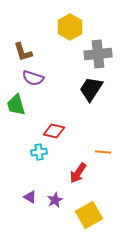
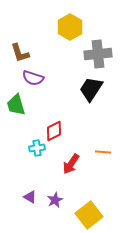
brown L-shape: moved 3 px left, 1 px down
red diamond: rotated 40 degrees counterclockwise
cyan cross: moved 2 px left, 4 px up
red arrow: moved 7 px left, 9 px up
yellow square: rotated 8 degrees counterclockwise
